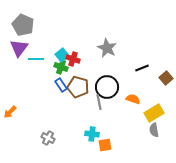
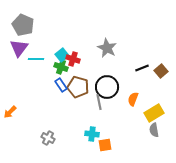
brown square: moved 5 px left, 7 px up
orange semicircle: rotated 88 degrees counterclockwise
